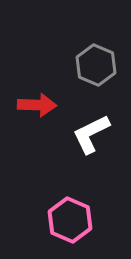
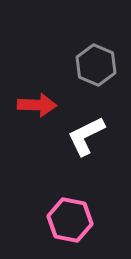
white L-shape: moved 5 px left, 2 px down
pink hexagon: rotated 12 degrees counterclockwise
